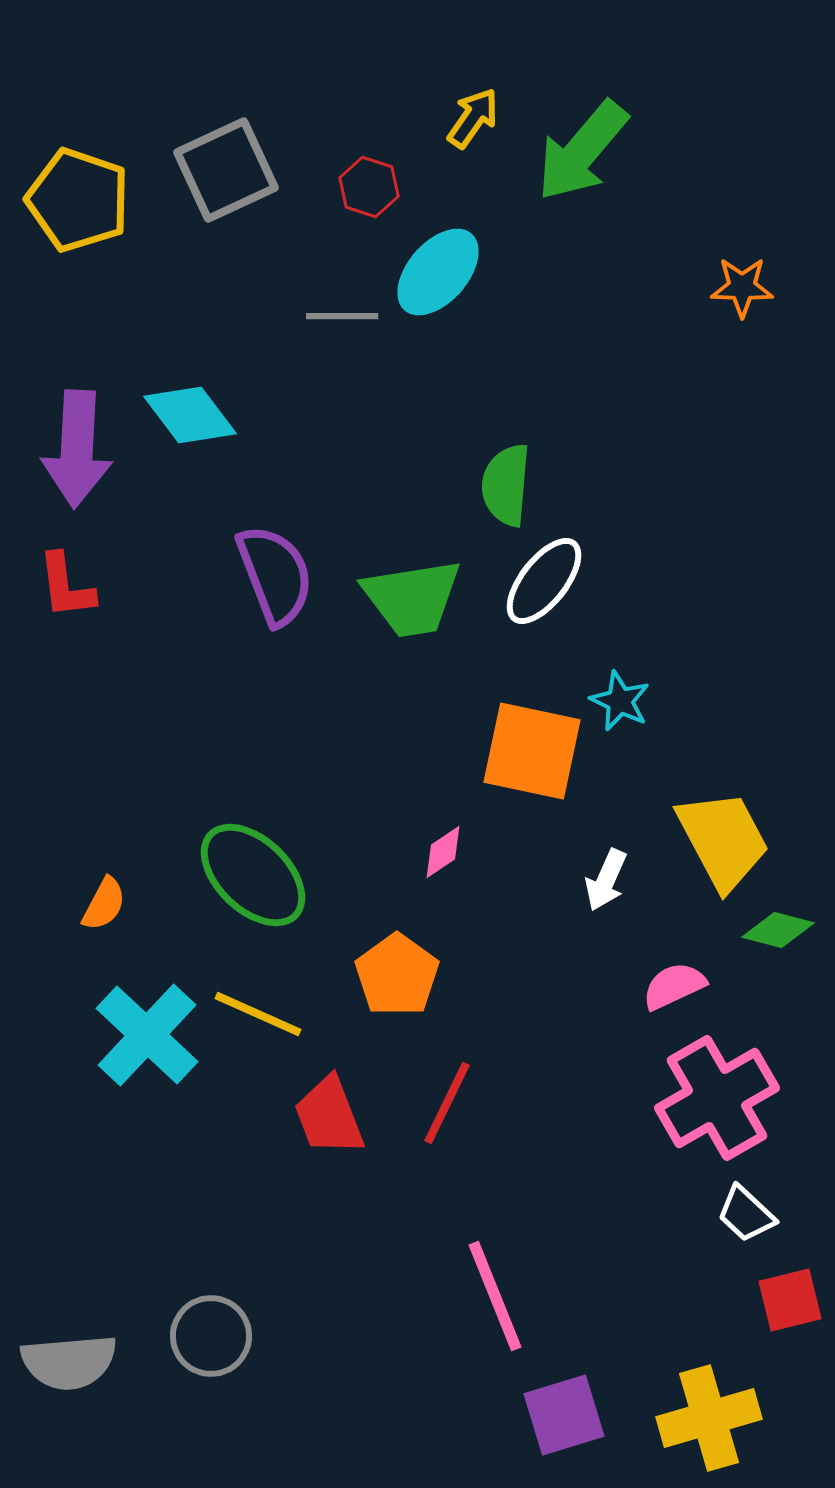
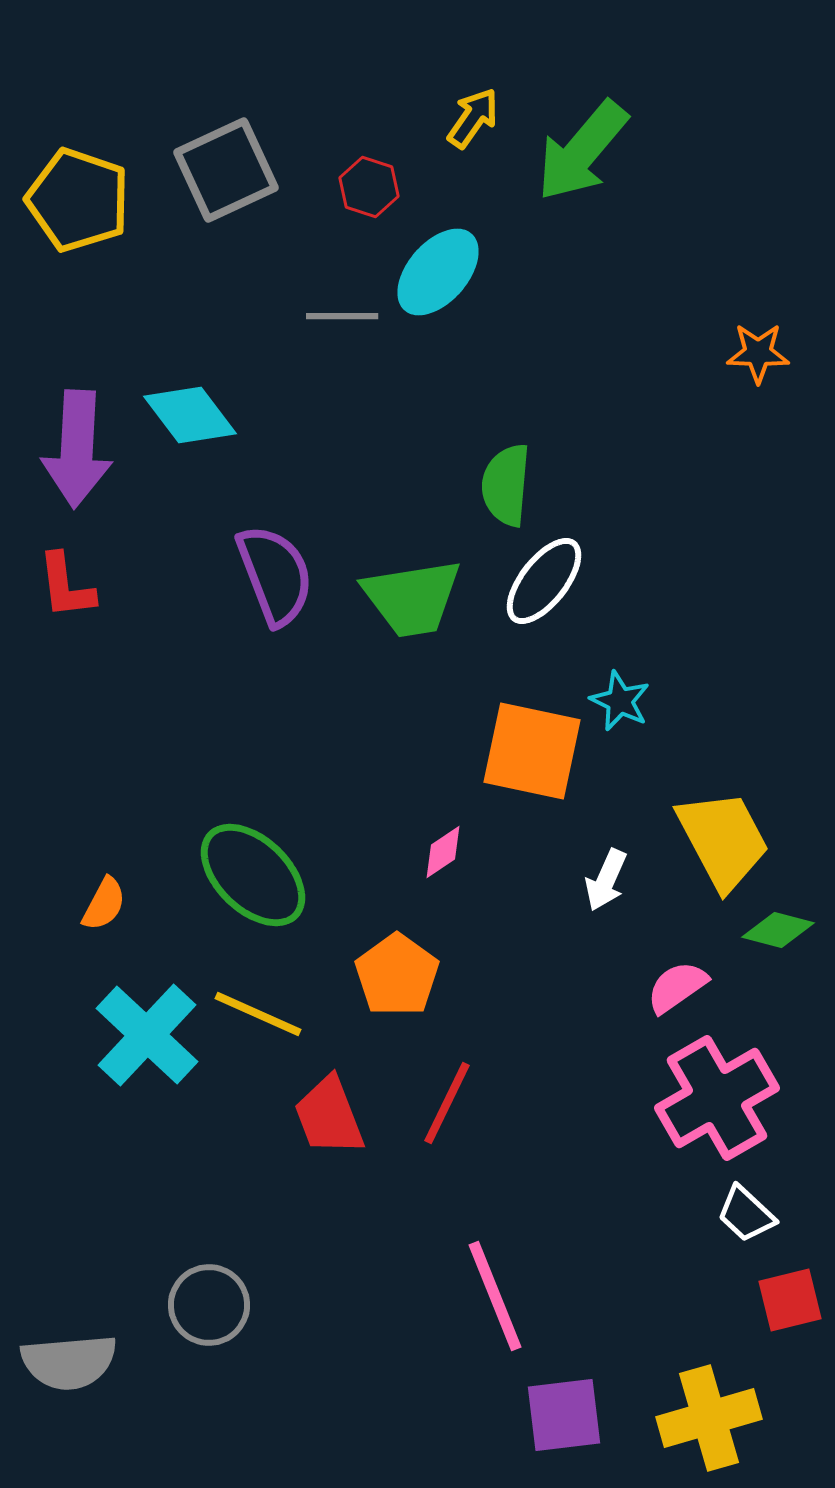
orange star: moved 16 px right, 66 px down
pink semicircle: moved 3 px right, 1 px down; rotated 10 degrees counterclockwise
gray circle: moved 2 px left, 31 px up
purple square: rotated 10 degrees clockwise
